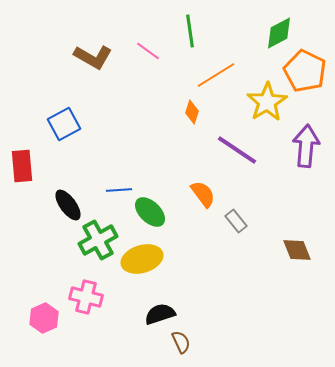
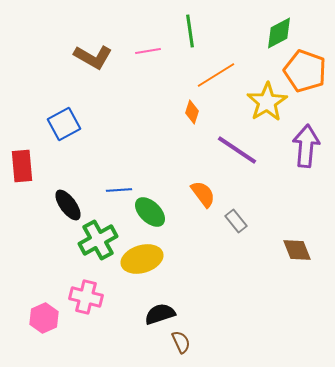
pink line: rotated 45 degrees counterclockwise
orange pentagon: rotated 6 degrees counterclockwise
